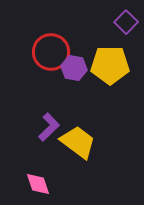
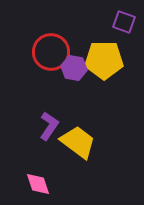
purple square: moved 2 px left; rotated 25 degrees counterclockwise
yellow pentagon: moved 6 px left, 5 px up
purple L-shape: moved 1 px up; rotated 12 degrees counterclockwise
